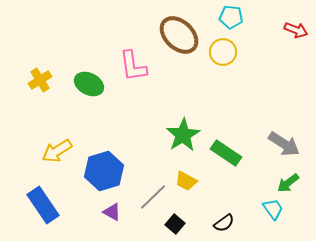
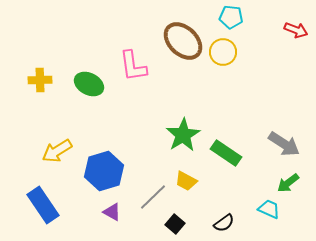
brown ellipse: moved 4 px right, 6 px down
yellow cross: rotated 30 degrees clockwise
cyan trapezoid: moved 4 px left; rotated 30 degrees counterclockwise
